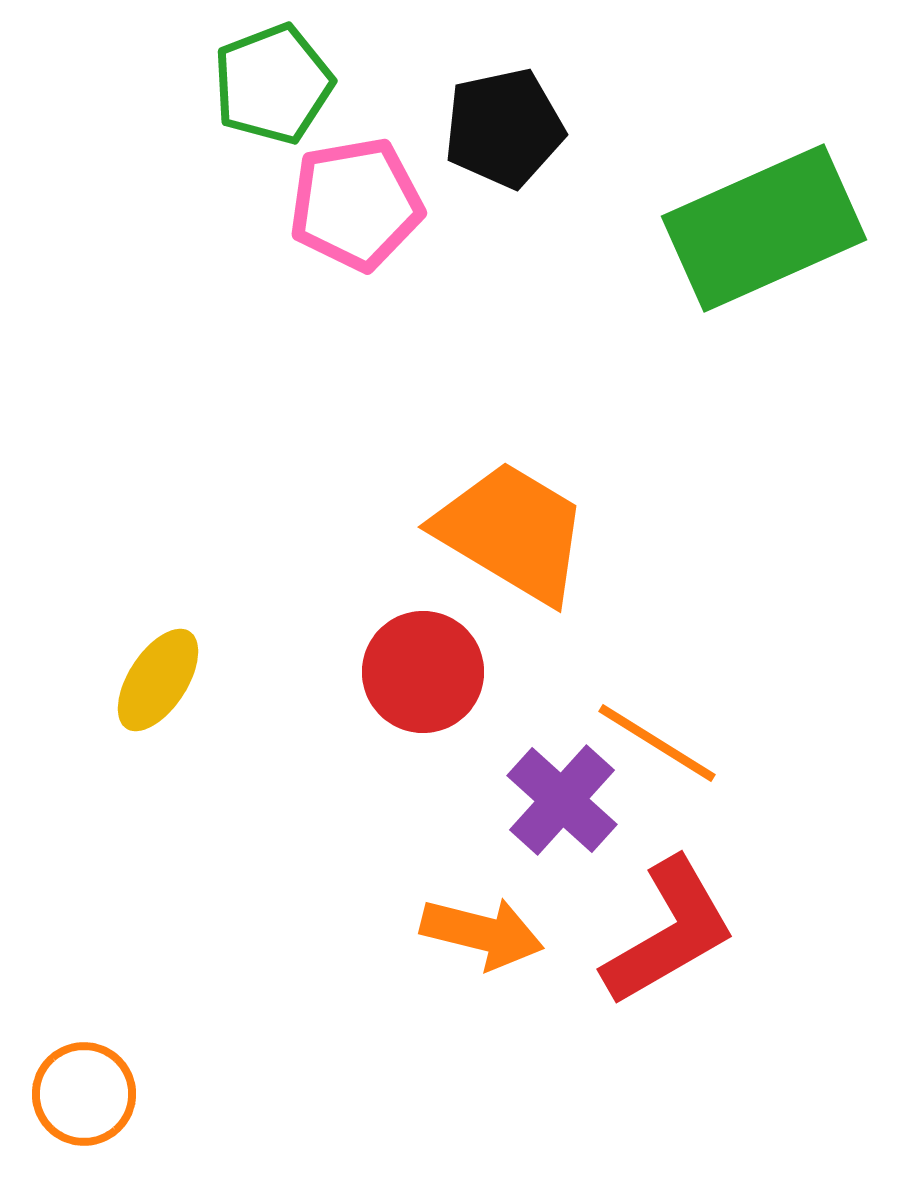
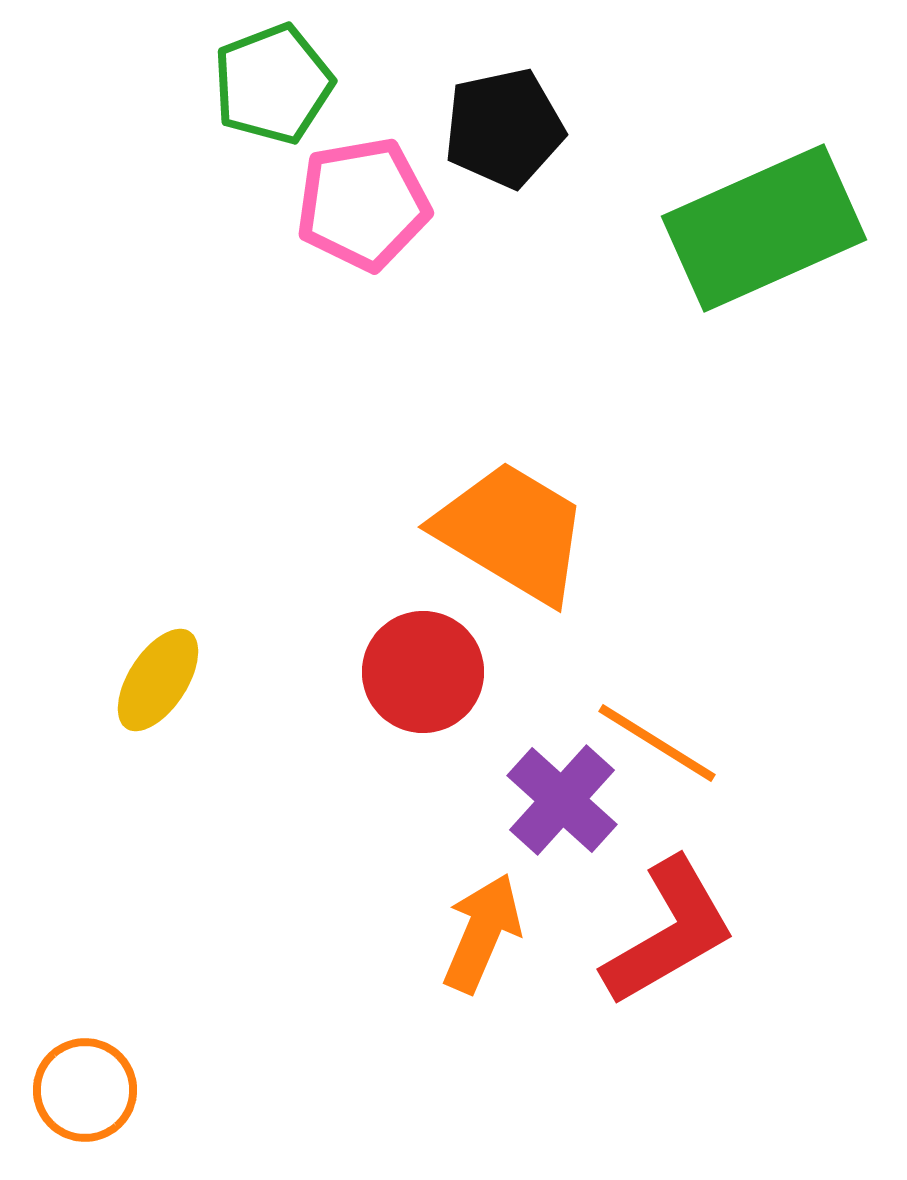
pink pentagon: moved 7 px right
orange arrow: rotated 81 degrees counterclockwise
orange circle: moved 1 px right, 4 px up
